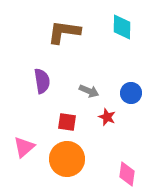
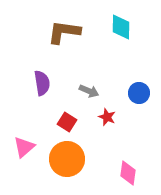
cyan diamond: moved 1 px left
purple semicircle: moved 2 px down
blue circle: moved 8 px right
red square: rotated 24 degrees clockwise
pink diamond: moved 1 px right, 1 px up
